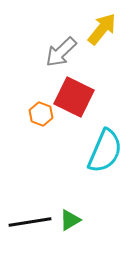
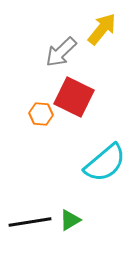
orange hexagon: rotated 15 degrees counterclockwise
cyan semicircle: moved 12 px down; rotated 27 degrees clockwise
